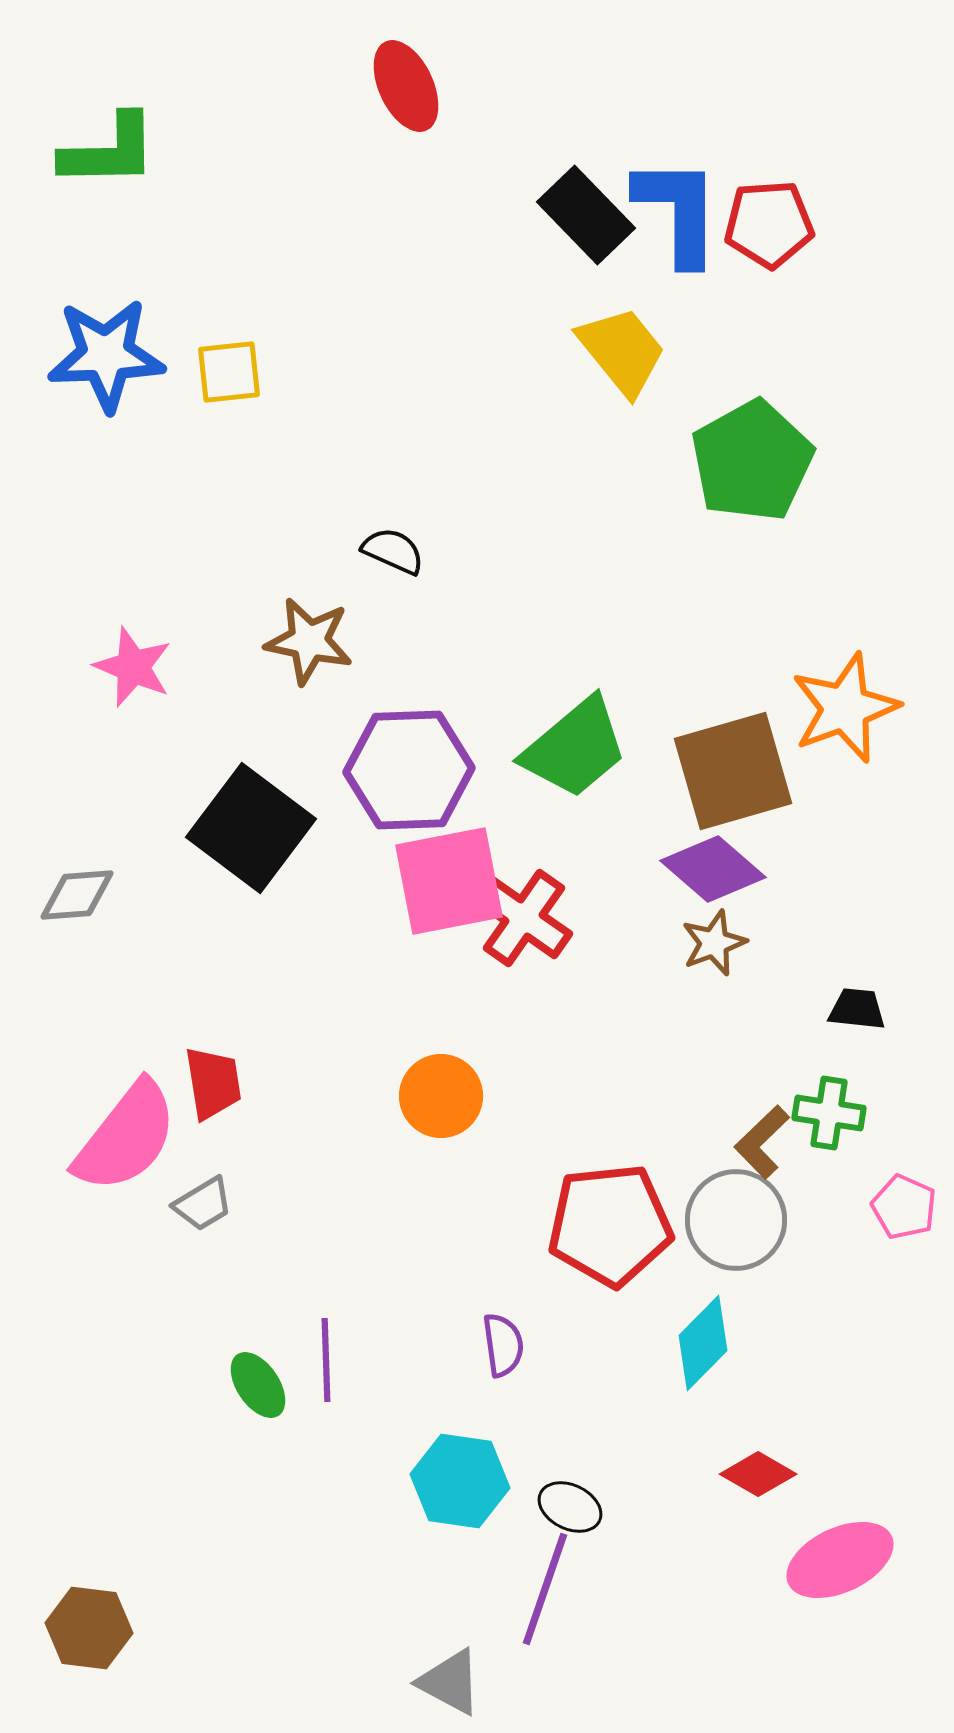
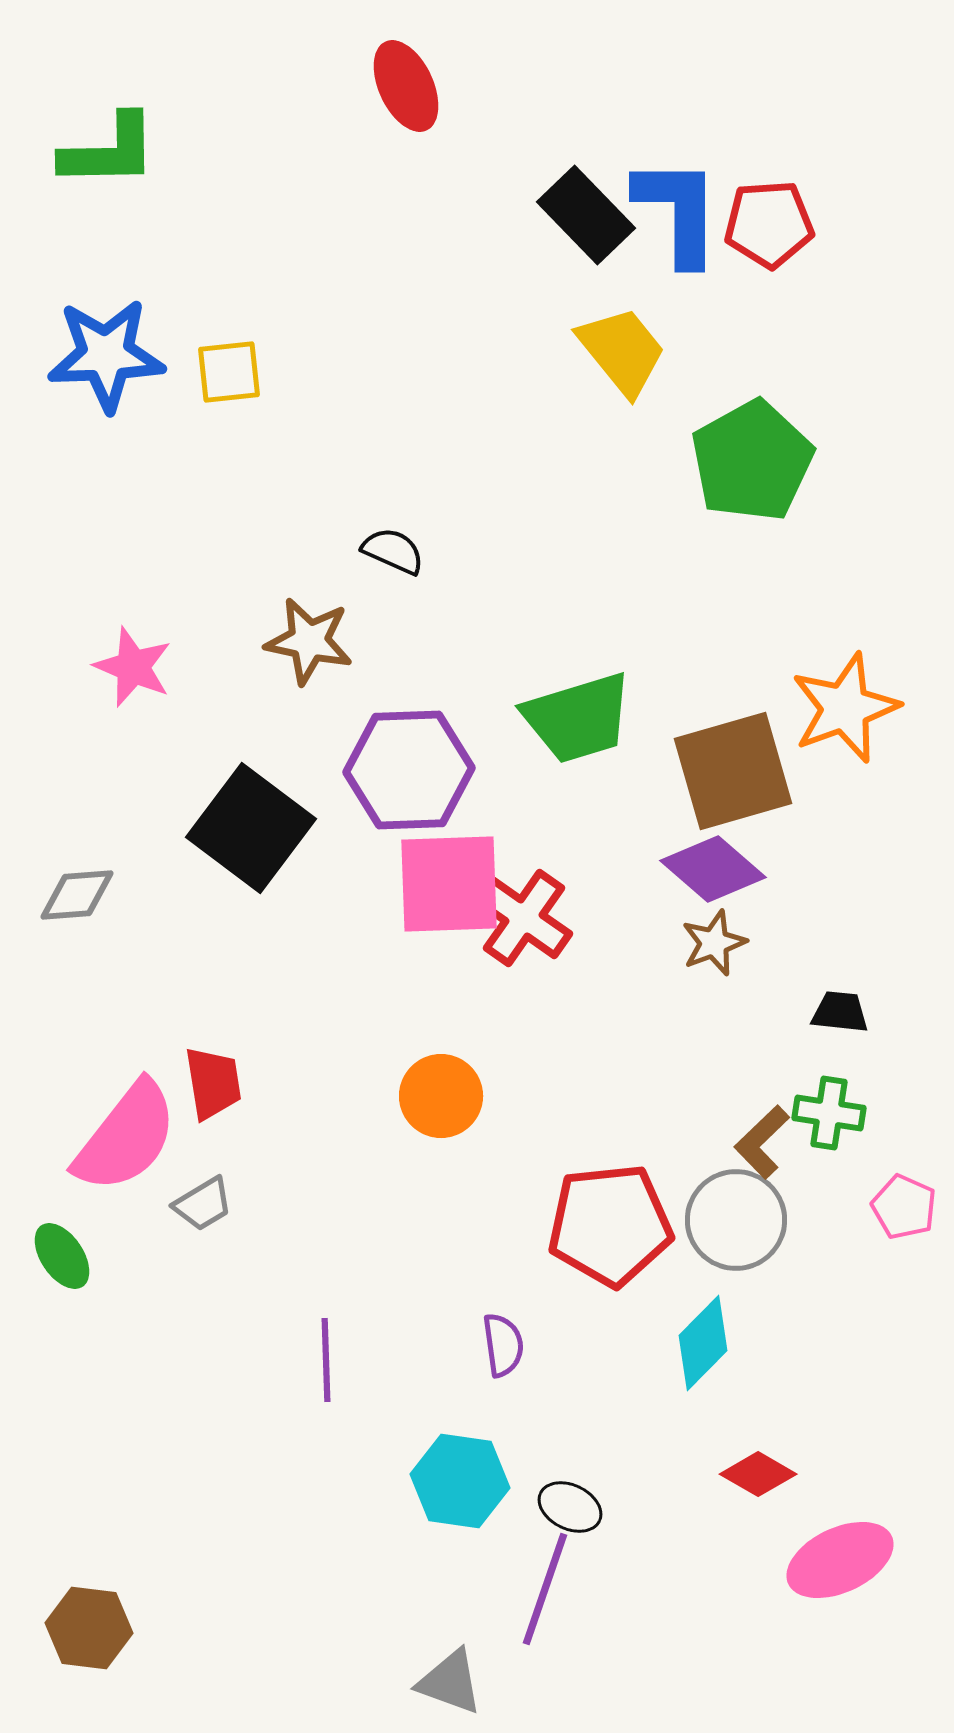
green trapezoid at (575, 748): moved 3 px right, 30 px up; rotated 23 degrees clockwise
pink square at (449, 881): moved 3 px down; rotated 9 degrees clockwise
black trapezoid at (857, 1009): moved 17 px left, 3 px down
green ellipse at (258, 1385): moved 196 px left, 129 px up
gray triangle at (450, 1682): rotated 8 degrees counterclockwise
